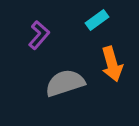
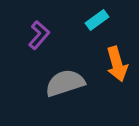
orange arrow: moved 5 px right
